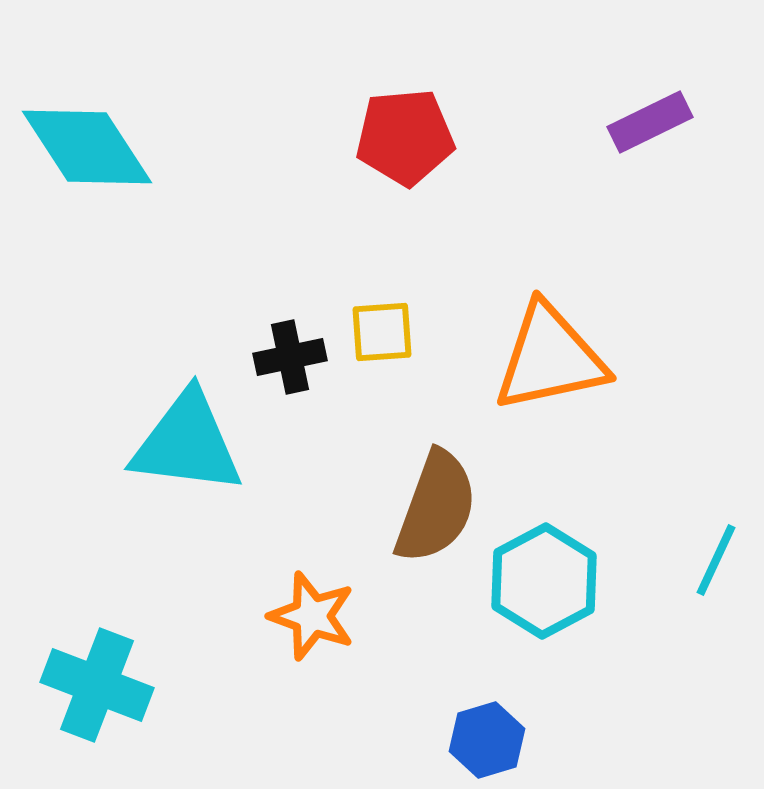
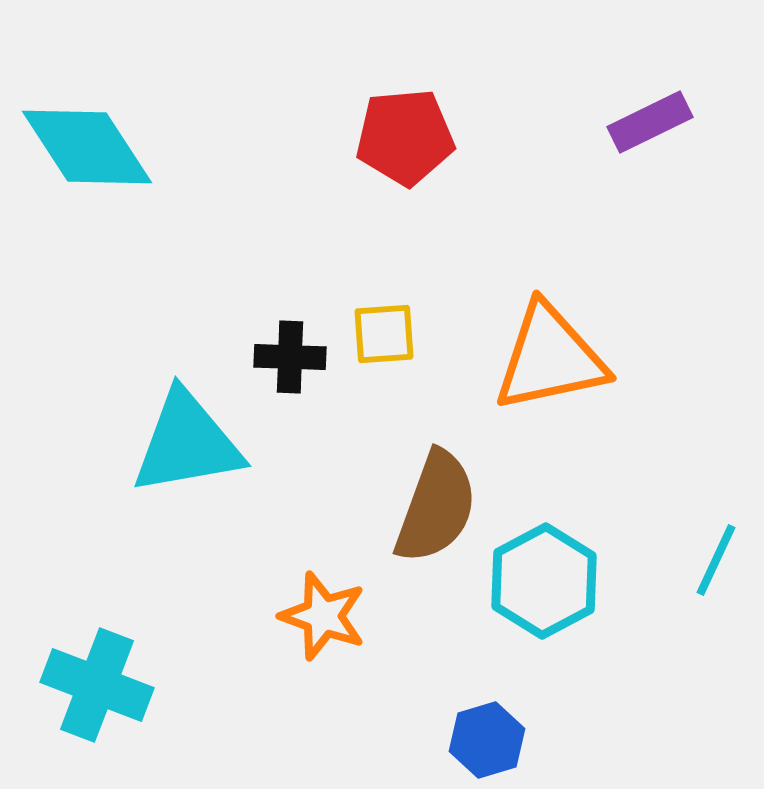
yellow square: moved 2 px right, 2 px down
black cross: rotated 14 degrees clockwise
cyan triangle: rotated 17 degrees counterclockwise
orange star: moved 11 px right
